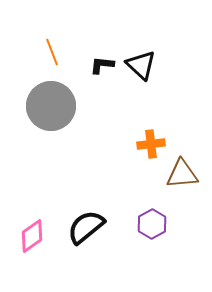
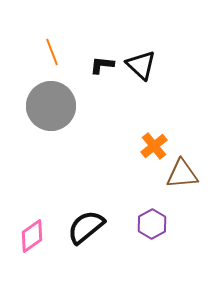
orange cross: moved 3 px right, 2 px down; rotated 32 degrees counterclockwise
